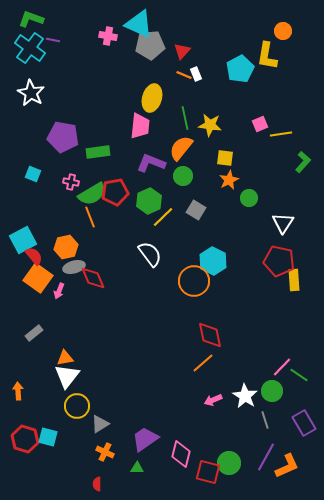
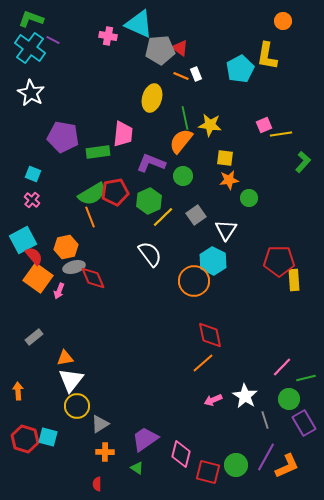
orange circle at (283, 31): moved 10 px up
purple line at (53, 40): rotated 16 degrees clockwise
gray pentagon at (150, 45): moved 10 px right, 5 px down
red triangle at (182, 51): moved 2 px left, 3 px up; rotated 36 degrees counterclockwise
orange line at (184, 75): moved 3 px left, 1 px down
pink square at (260, 124): moved 4 px right, 1 px down
pink trapezoid at (140, 126): moved 17 px left, 8 px down
orange semicircle at (181, 148): moved 7 px up
orange star at (229, 180): rotated 18 degrees clockwise
pink cross at (71, 182): moved 39 px left, 18 px down; rotated 28 degrees clockwise
gray square at (196, 210): moved 5 px down; rotated 24 degrees clockwise
white triangle at (283, 223): moved 57 px left, 7 px down
red pentagon at (279, 261): rotated 12 degrees counterclockwise
gray rectangle at (34, 333): moved 4 px down
green line at (299, 375): moved 7 px right, 3 px down; rotated 48 degrees counterclockwise
white triangle at (67, 376): moved 4 px right, 4 px down
green circle at (272, 391): moved 17 px right, 8 px down
orange cross at (105, 452): rotated 24 degrees counterclockwise
green circle at (229, 463): moved 7 px right, 2 px down
green triangle at (137, 468): rotated 32 degrees clockwise
